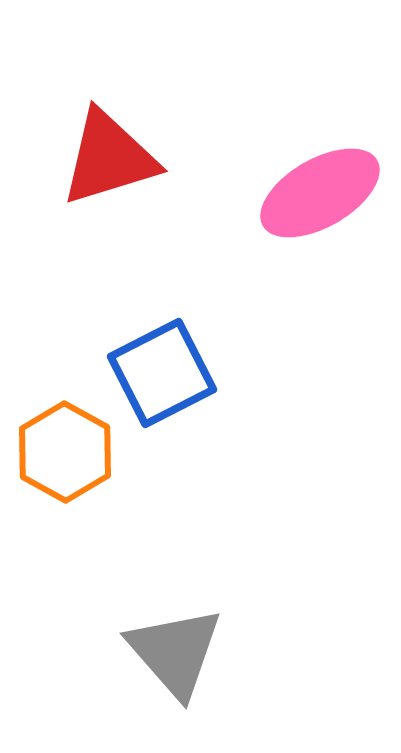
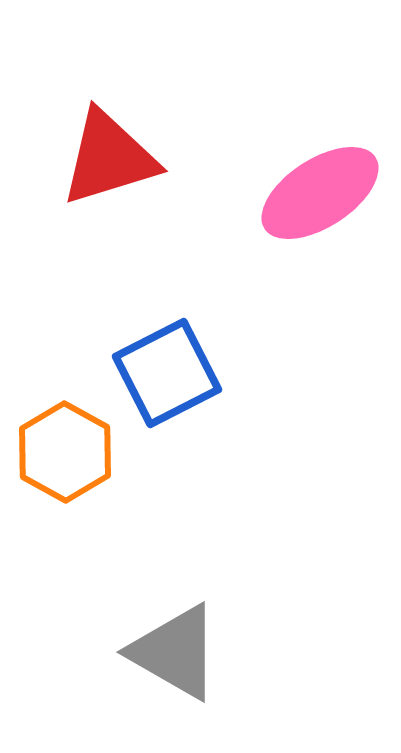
pink ellipse: rotated 3 degrees counterclockwise
blue square: moved 5 px right
gray triangle: rotated 19 degrees counterclockwise
